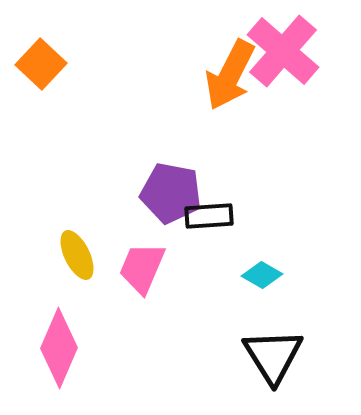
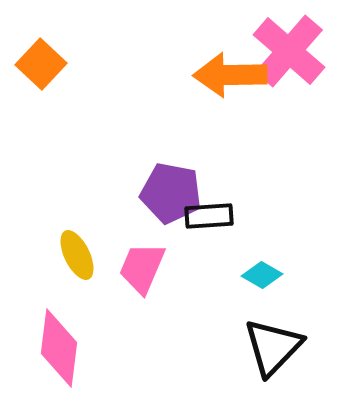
pink cross: moved 6 px right
orange arrow: rotated 62 degrees clockwise
pink diamond: rotated 16 degrees counterclockwise
black triangle: moved 9 px up; rotated 16 degrees clockwise
